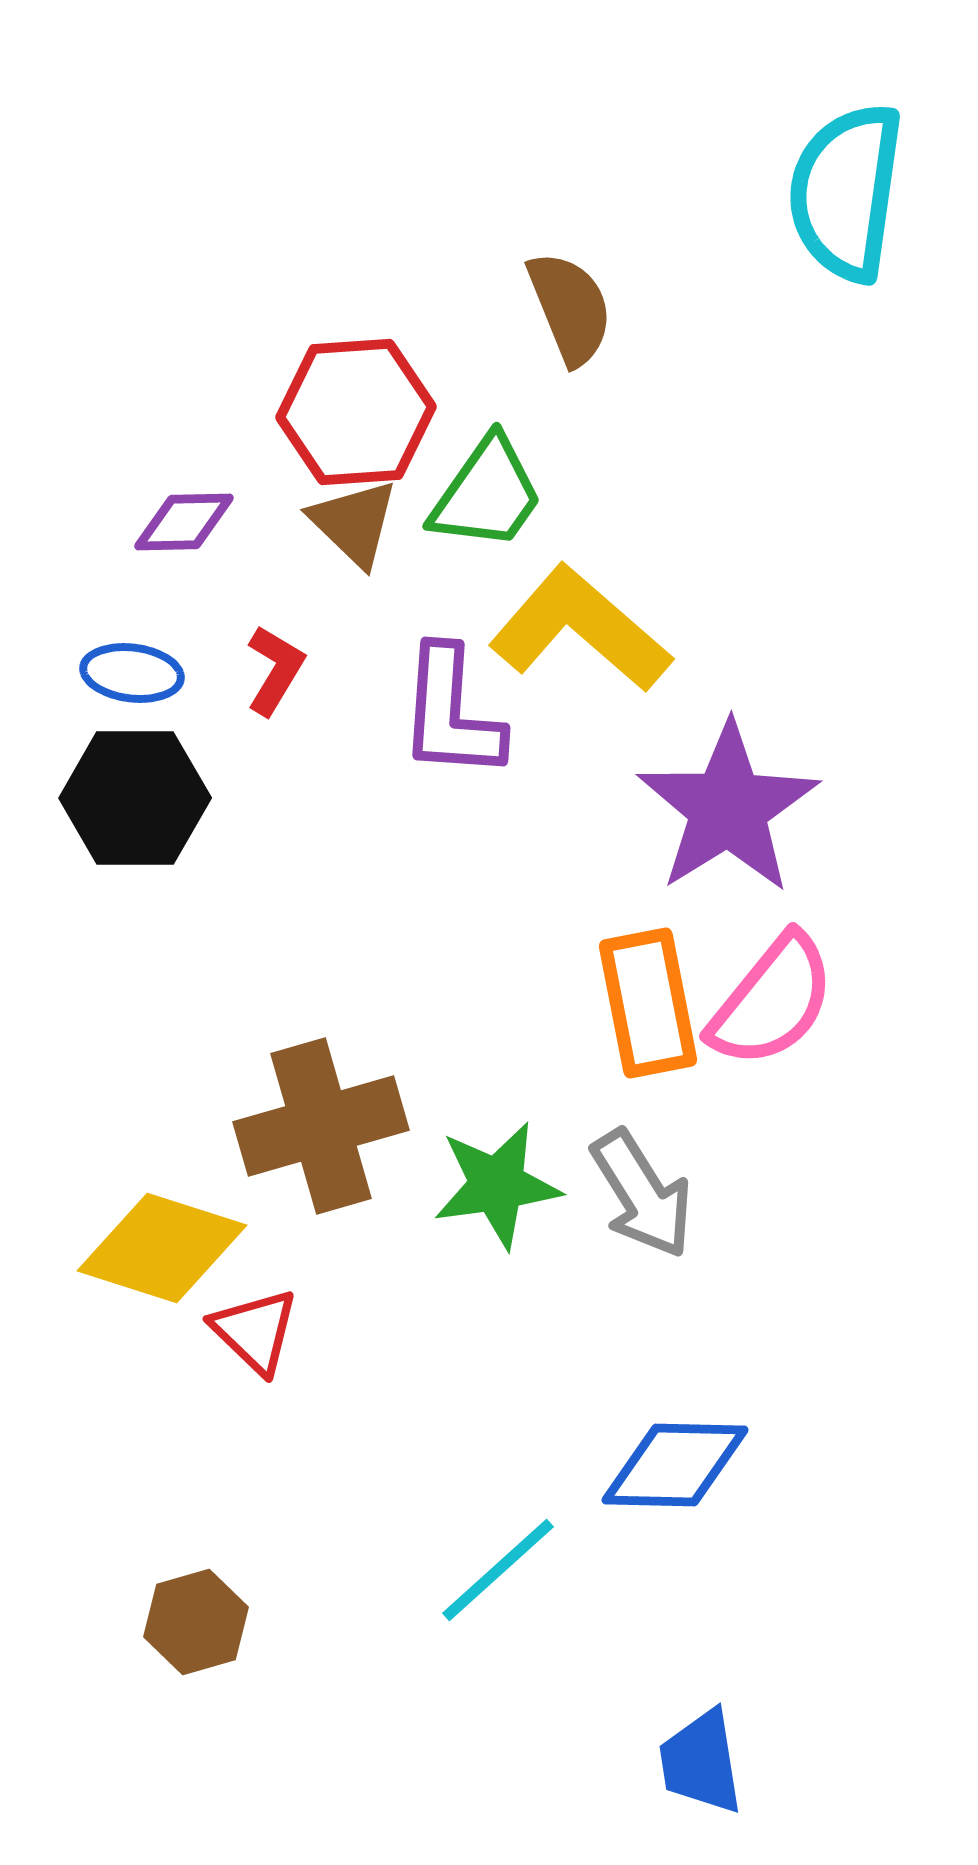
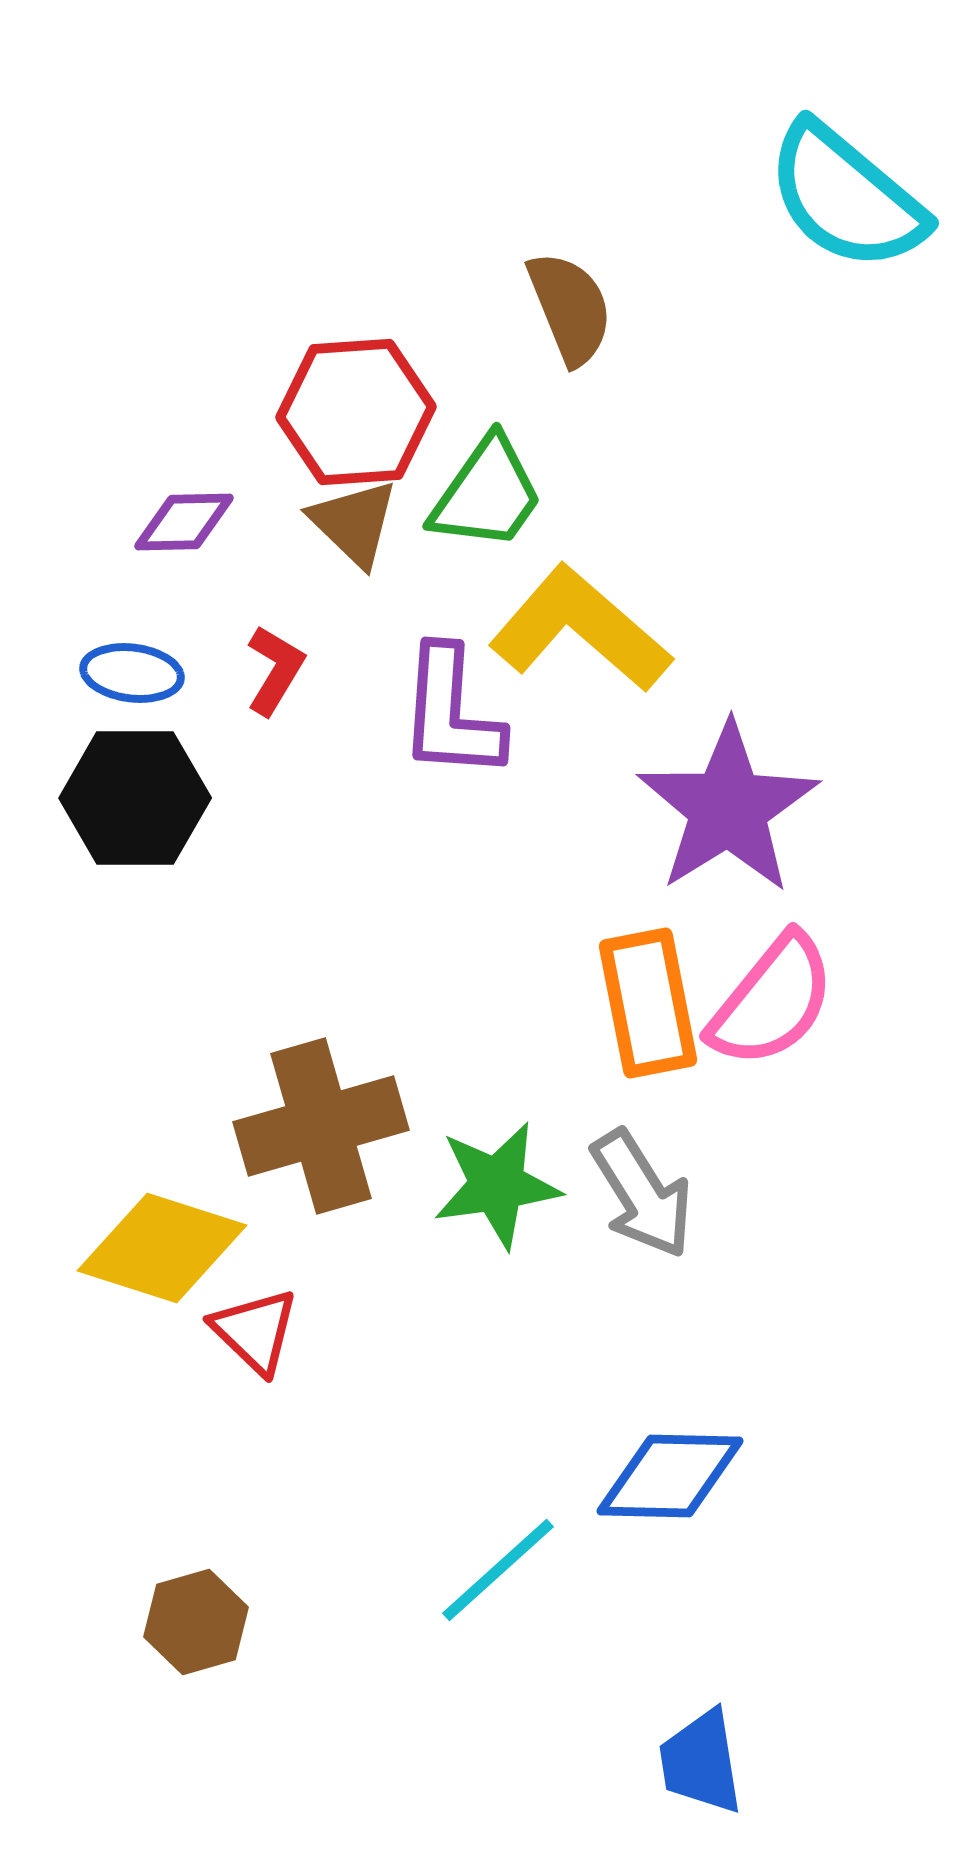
cyan semicircle: moved 5 px down; rotated 58 degrees counterclockwise
blue diamond: moved 5 px left, 11 px down
